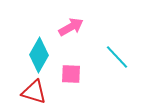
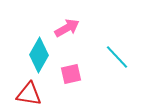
pink arrow: moved 4 px left, 1 px down
pink square: rotated 15 degrees counterclockwise
red triangle: moved 5 px left, 2 px down; rotated 8 degrees counterclockwise
